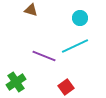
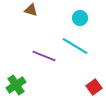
cyan line: rotated 56 degrees clockwise
green cross: moved 3 px down
red square: moved 28 px right
